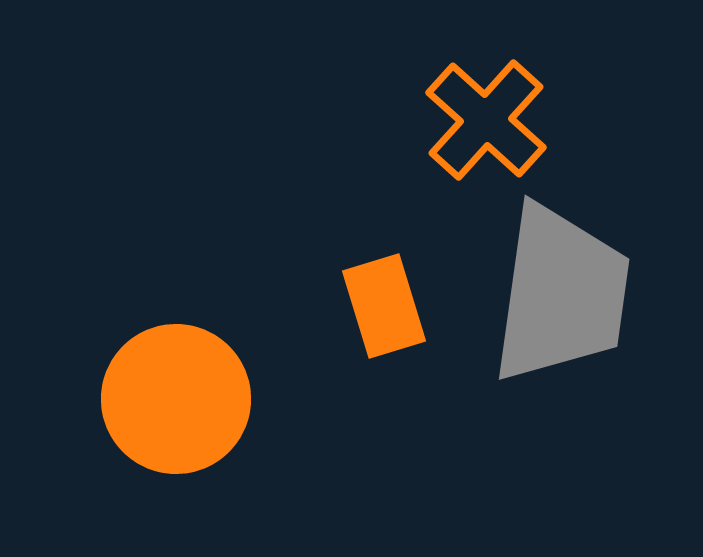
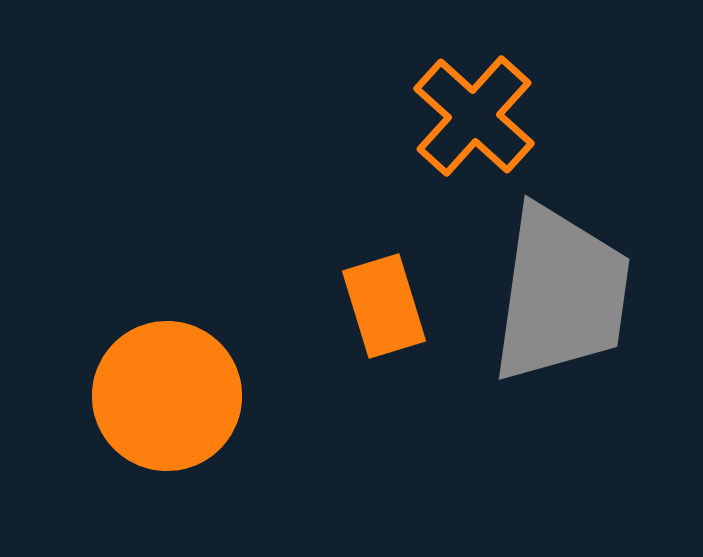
orange cross: moved 12 px left, 4 px up
orange circle: moved 9 px left, 3 px up
